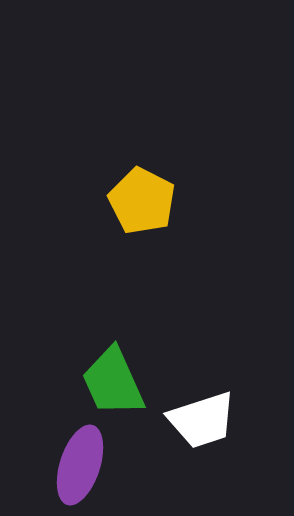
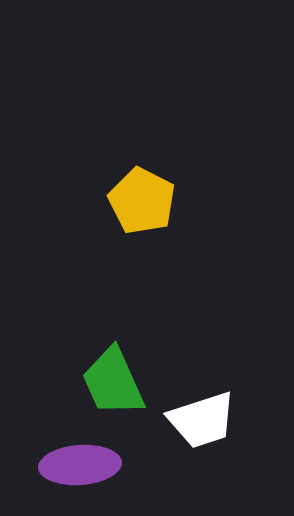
purple ellipse: rotated 68 degrees clockwise
